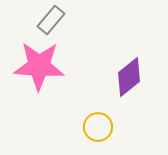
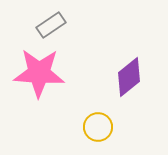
gray rectangle: moved 5 px down; rotated 16 degrees clockwise
pink star: moved 7 px down
